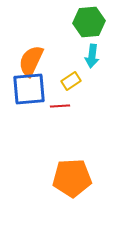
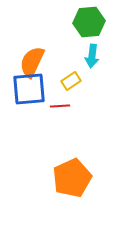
orange semicircle: moved 1 px right, 1 px down
orange pentagon: rotated 21 degrees counterclockwise
